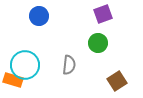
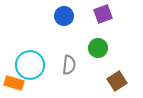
blue circle: moved 25 px right
green circle: moved 5 px down
cyan circle: moved 5 px right
orange rectangle: moved 1 px right, 3 px down
